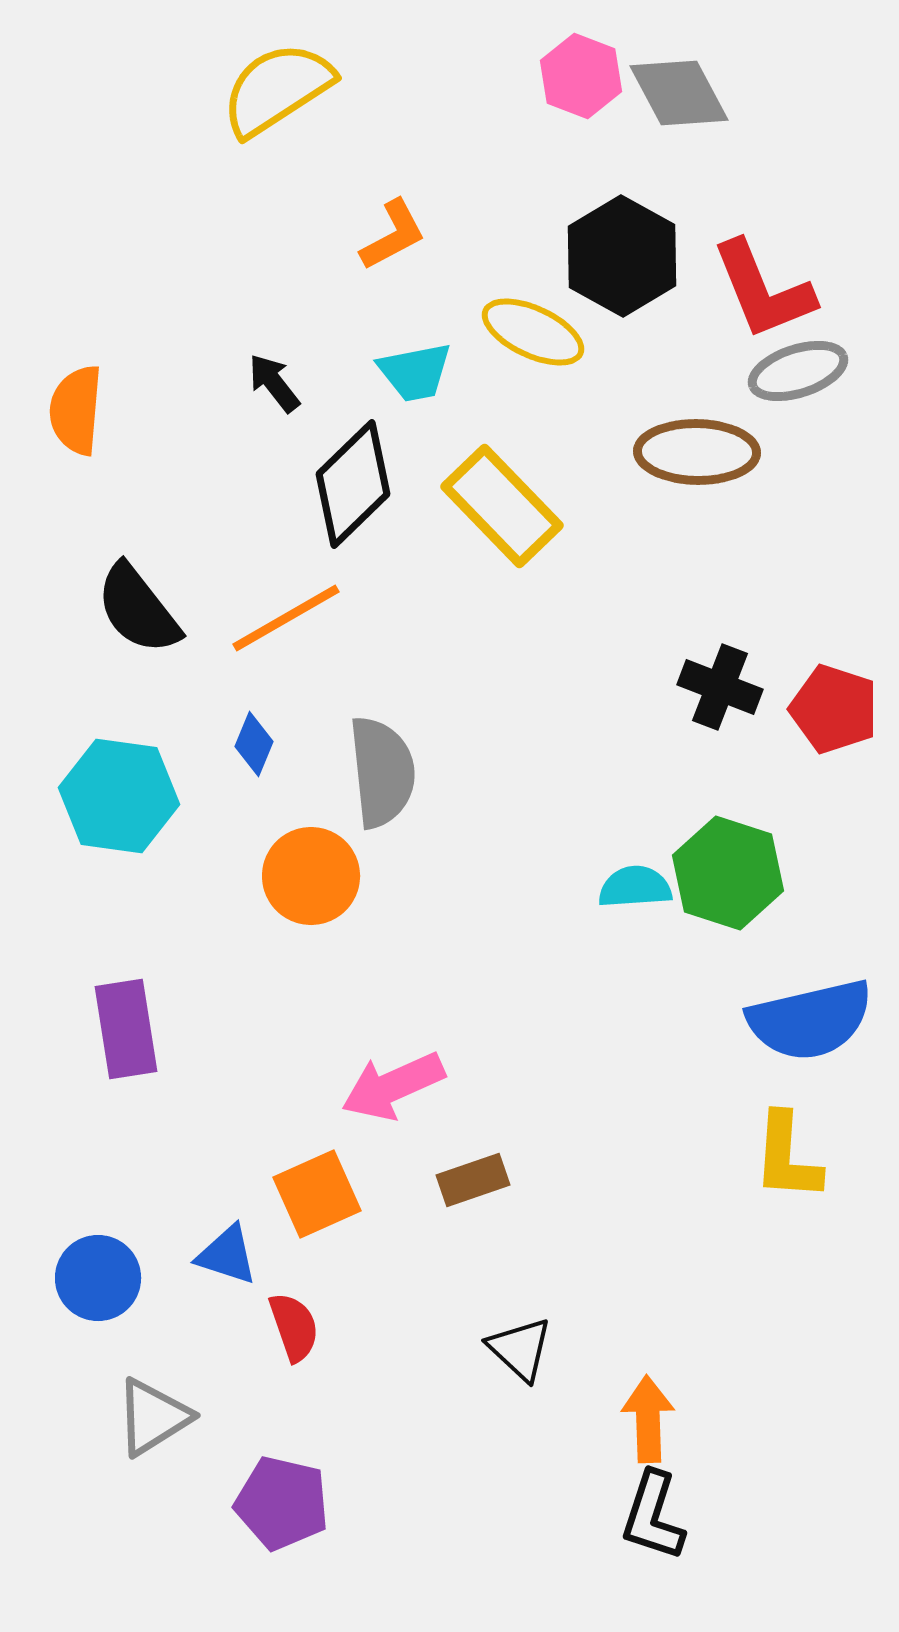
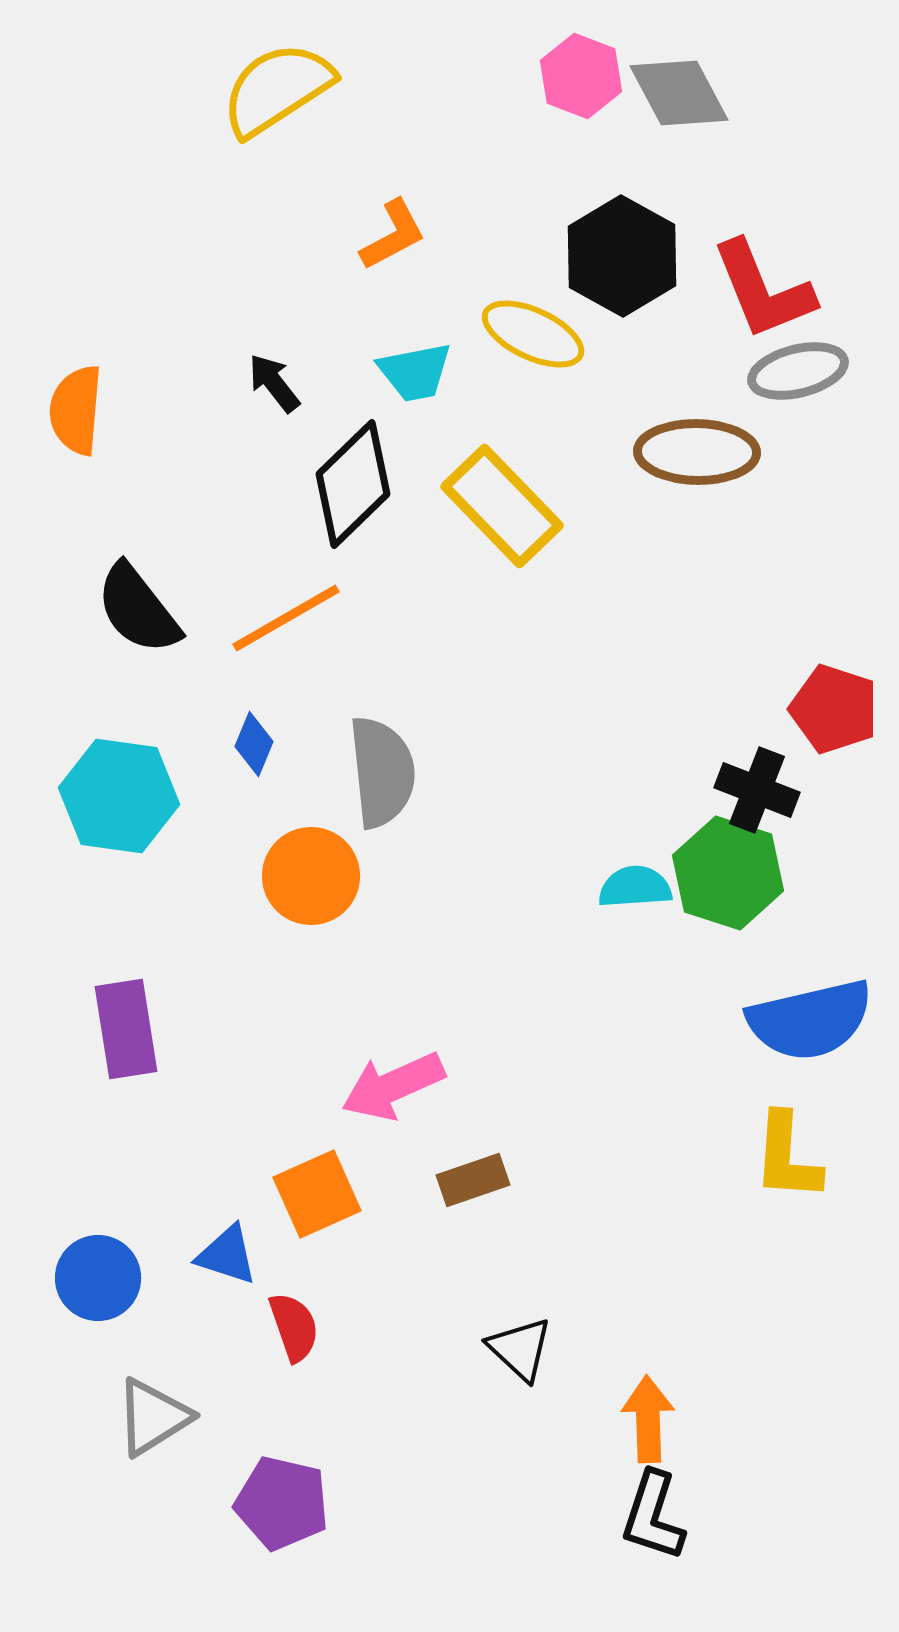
yellow ellipse: moved 2 px down
gray ellipse: rotated 4 degrees clockwise
black cross: moved 37 px right, 103 px down
